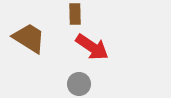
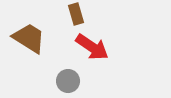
brown rectangle: moved 1 px right; rotated 15 degrees counterclockwise
gray circle: moved 11 px left, 3 px up
